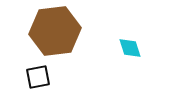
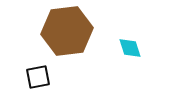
brown hexagon: moved 12 px right
